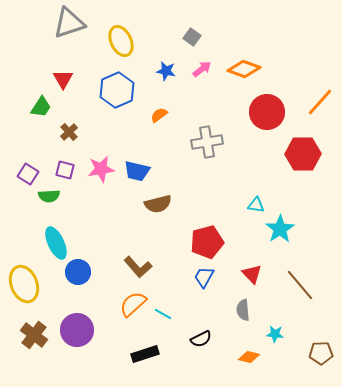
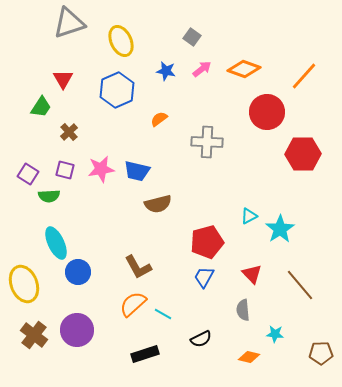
orange line at (320, 102): moved 16 px left, 26 px up
orange semicircle at (159, 115): moved 4 px down
gray cross at (207, 142): rotated 12 degrees clockwise
cyan triangle at (256, 205): moved 7 px left, 11 px down; rotated 36 degrees counterclockwise
brown L-shape at (138, 267): rotated 12 degrees clockwise
